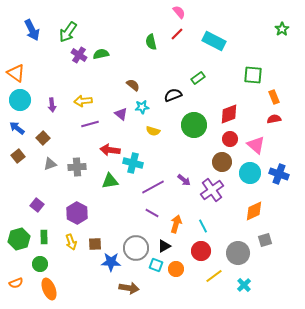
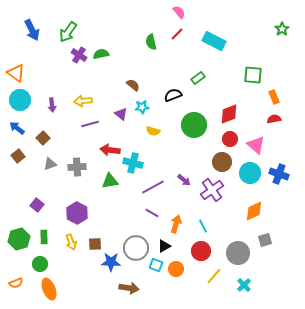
yellow line at (214, 276): rotated 12 degrees counterclockwise
